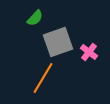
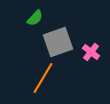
pink cross: moved 2 px right
